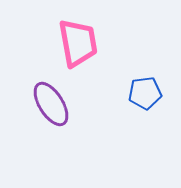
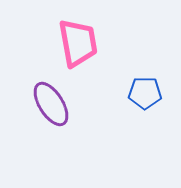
blue pentagon: rotated 8 degrees clockwise
